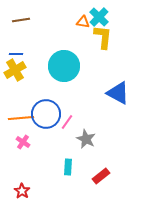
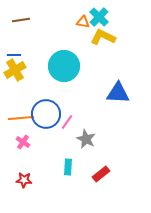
yellow L-shape: rotated 70 degrees counterclockwise
blue line: moved 2 px left, 1 px down
blue triangle: rotated 25 degrees counterclockwise
red rectangle: moved 2 px up
red star: moved 2 px right, 11 px up; rotated 28 degrees counterclockwise
